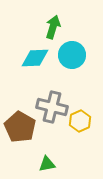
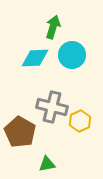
brown pentagon: moved 5 px down
